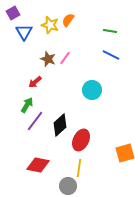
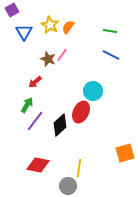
purple square: moved 1 px left, 3 px up
orange semicircle: moved 7 px down
yellow star: rotated 12 degrees clockwise
pink line: moved 3 px left, 3 px up
cyan circle: moved 1 px right, 1 px down
red ellipse: moved 28 px up
